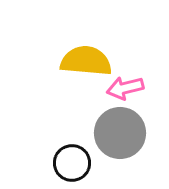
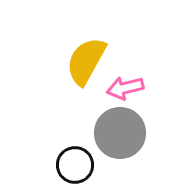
yellow semicircle: rotated 66 degrees counterclockwise
black circle: moved 3 px right, 2 px down
